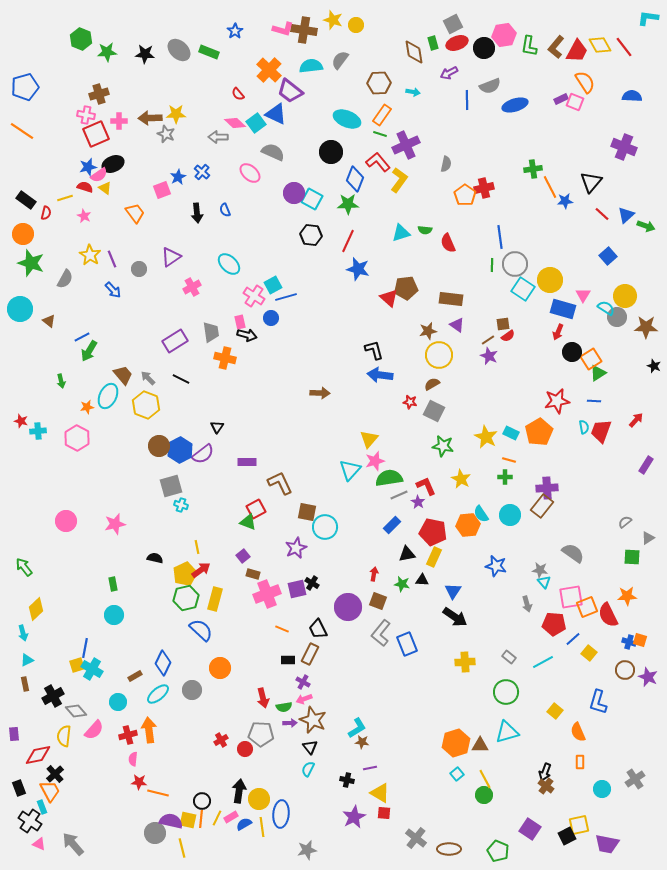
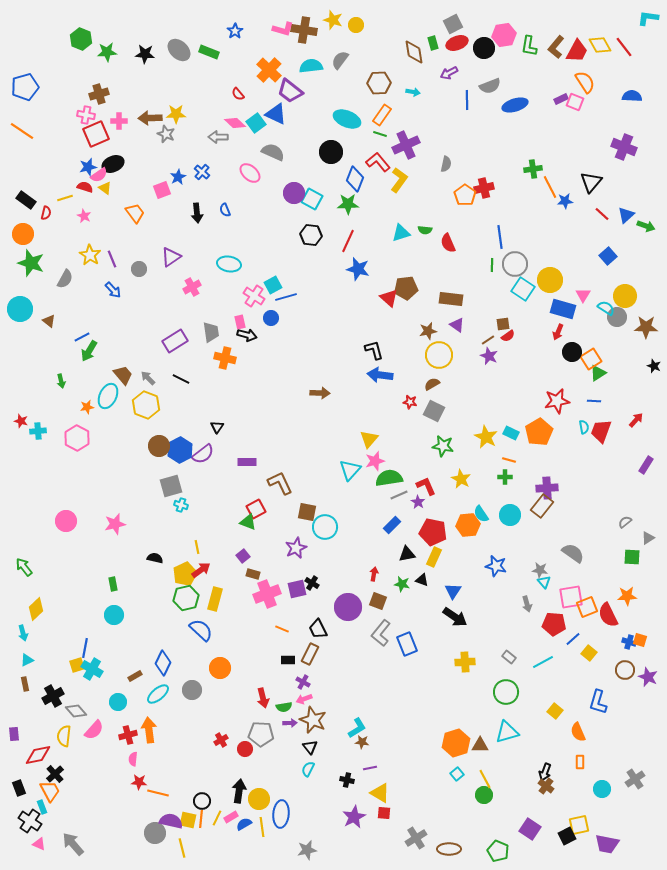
cyan ellipse at (229, 264): rotated 35 degrees counterclockwise
black triangle at (422, 580): rotated 16 degrees clockwise
gray cross at (416, 838): rotated 20 degrees clockwise
